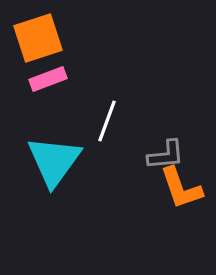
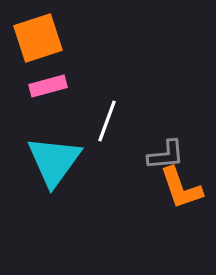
pink rectangle: moved 7 px down; rotated 6 degrees clockwise
